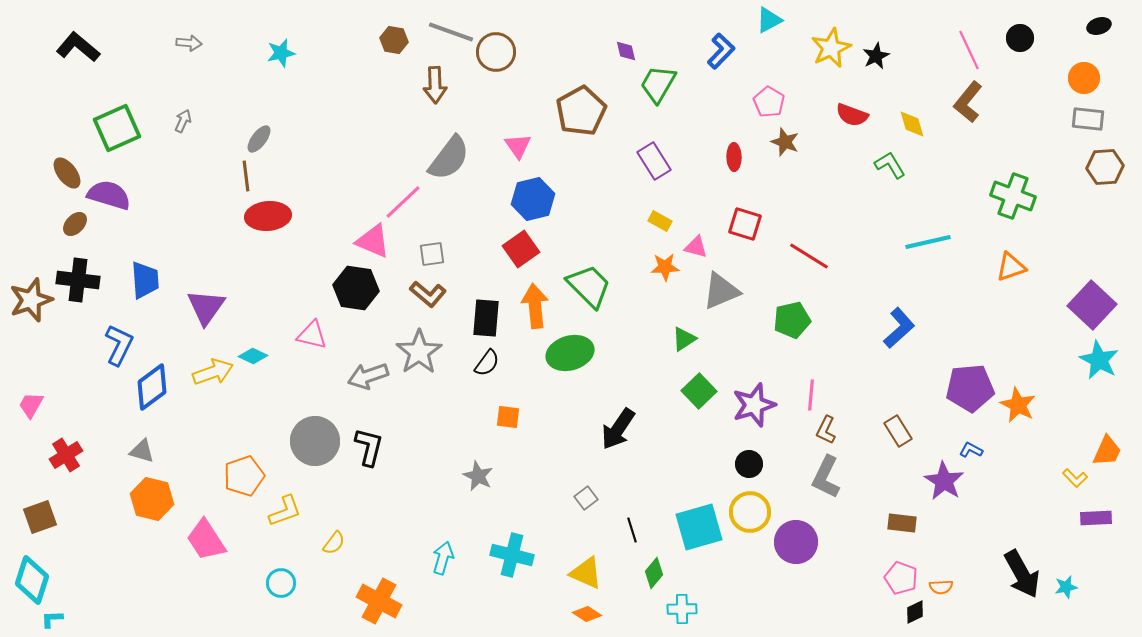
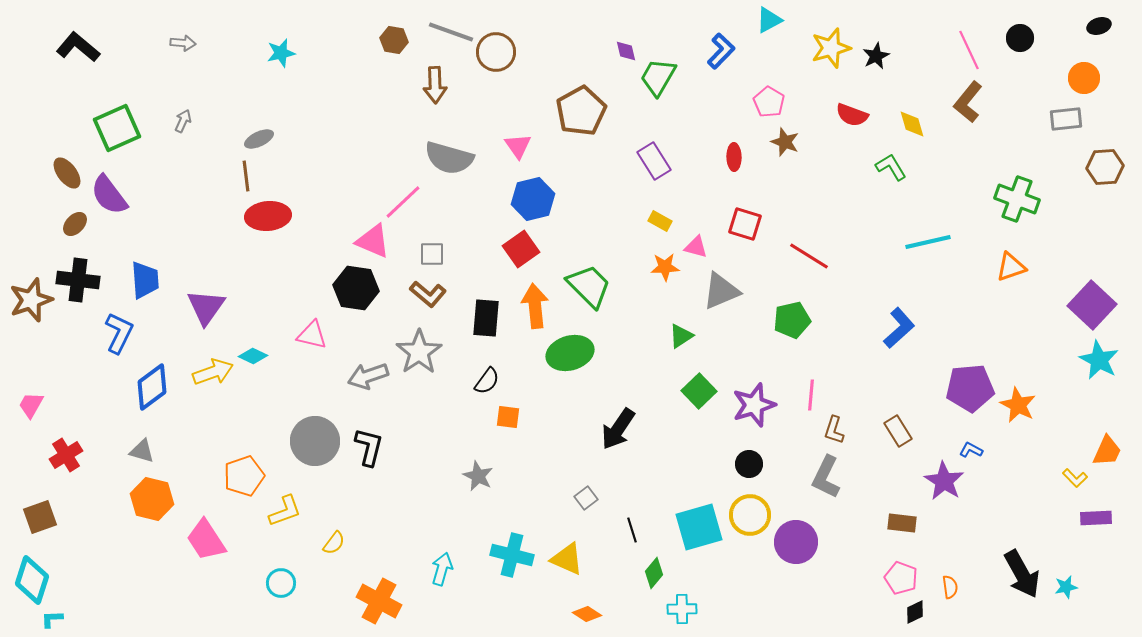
gray arrow at (189, 43): moved 6 px left
yellow star at (831, 48): rotated 9 degrees clockwise
green trapezoid at (658, 84): moved 7 px up
gray rectangle at (1088, 119): moved 22 px left; rotated 12 degrees counterclockwise
gray ellipse at (259, 139): rotated 28 degrees clockwise
gray semicircle at (449, 158): rotated 69 degrees clockwise
green L-shape at (890, 165): moved 1 px right, 2 px down
purple semicircle at (109, 195): rotated 144 degrees counterclockwise
green cross at (1013, 196): moved 4 px right, 3 px down
gray square at (432, 254): rotated 8 degrees clockwise
green triangle at (684, 339): moved 3 px left, 3 px up
blue L-shape at (119, 345): moved 12 px up
black semicircle at (487, 363): moved 18 px down
brown L-shape at (826, 430): moved 8 px right; rotated 8 degrees counterclockwise
yellow circle at (750, 512): moved 3 px down
cyan arrow at (443, 558): moved 1 px left, 11 px down
yellow triangle at (586, 573): moved 19 px left, 14 px up
orange semicircle at (941, 587): moved 9 px right; rotated 95 degrees counterclockwise
